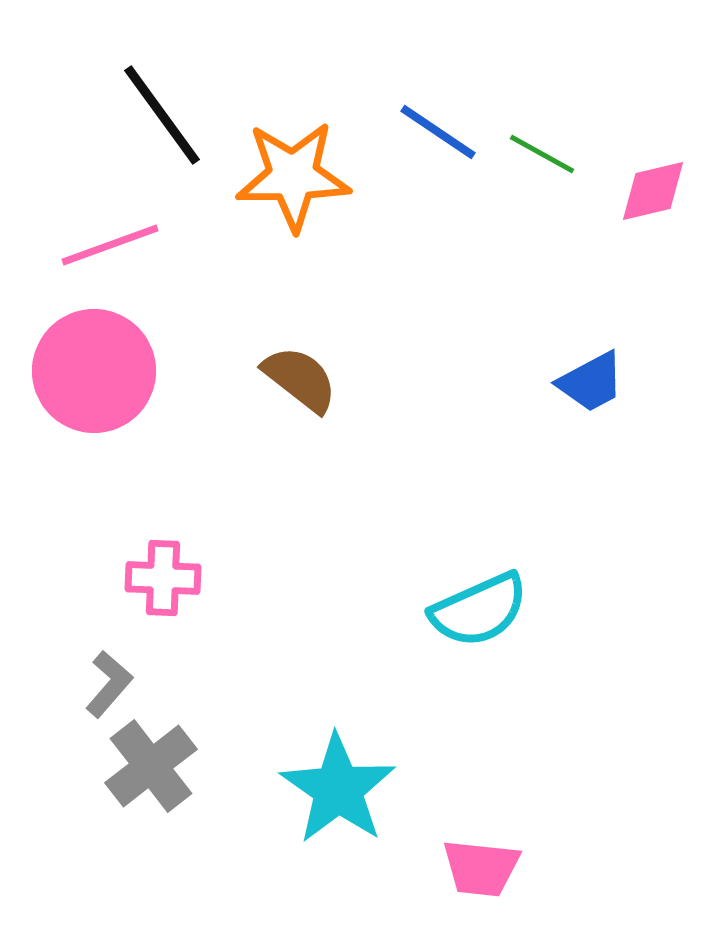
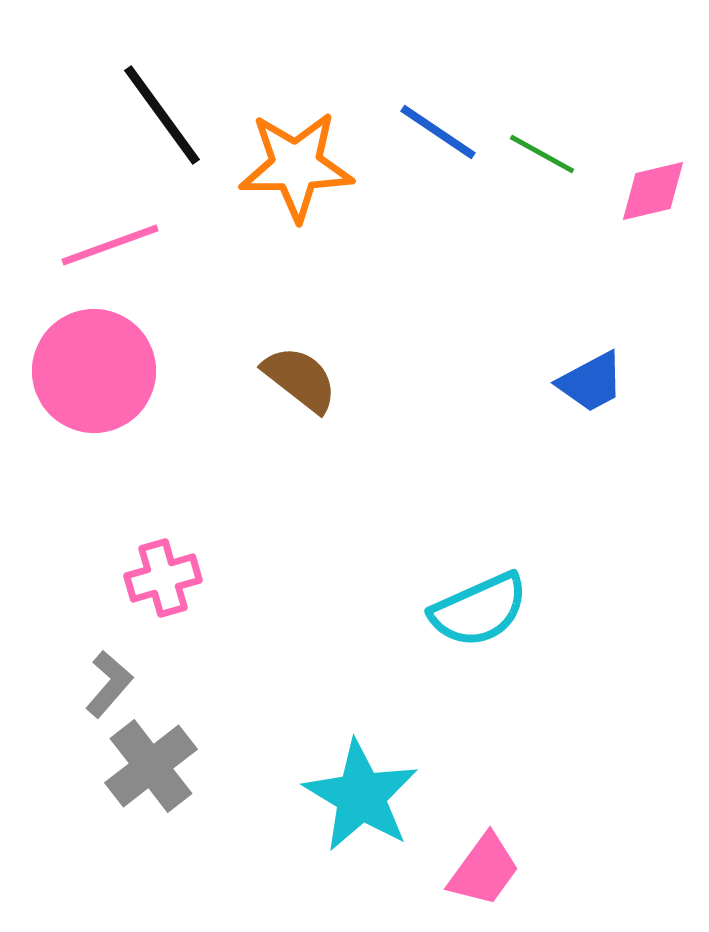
orange star: moved 3 px right, 10 px up
pink cross: rotated 18 degrees counterclockwise
cyan star: moved 23 px right, 7 px down; rotated 4 degrees counterclockwise
pink trapezoid: moved 3 px right, 2 px down; rotated 60 degrees counterclockwise
